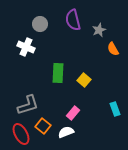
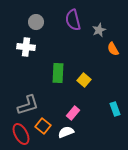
gray circle: moved 4 px left, 2 px up
white cross: rotated 18 degrees counterclockwise
